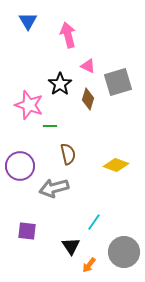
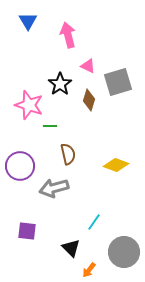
brown diamond: moved 1 px right, 1 px down
black triangle: moved 2 px down; rotated 12 degrees counterclockwise
orange arrow: moved 5 px down
